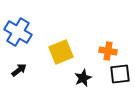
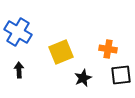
orange cross: moved 2 px up
black arrow: rotated 56 degrees counterclockwise
black square: moved 1 px right, 1 px down
